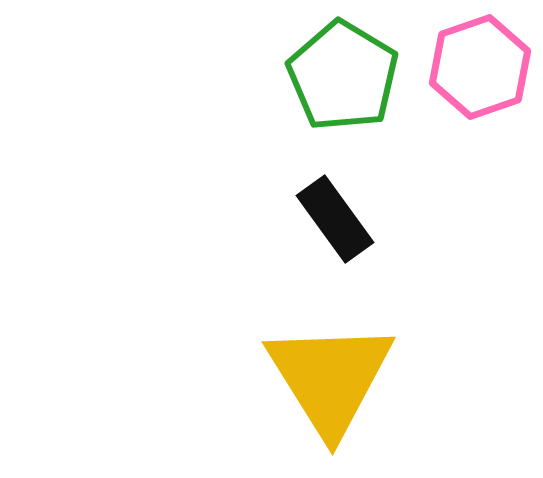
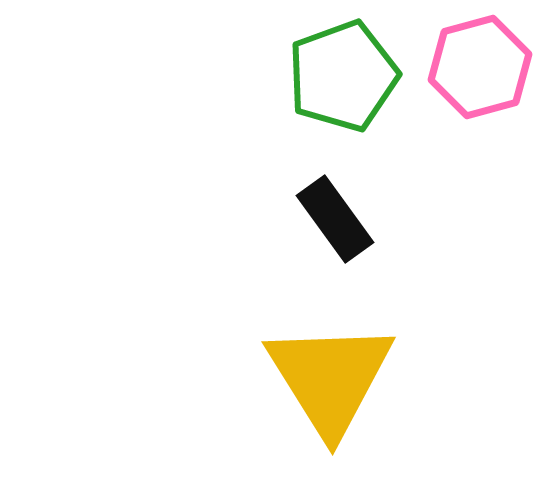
pink hexagon: rotated 4 degrees clockwise
green pentagon: rotated 21 degrees clockwise
